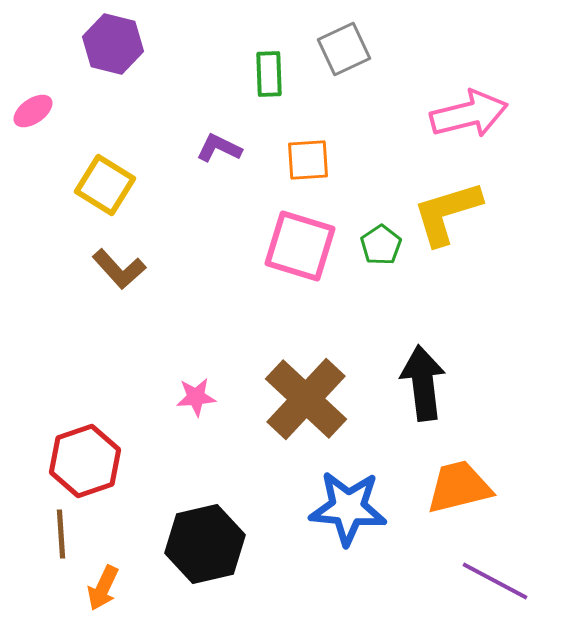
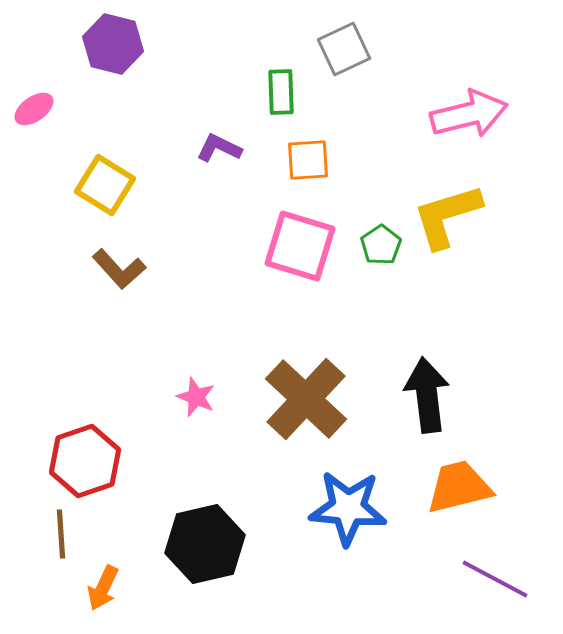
green rectangle: moved 12 px right, 18 px down
pink ellipse: moved 1 px right, 2 px up
yellow L-shape: moved 3 px down
black arrow: moved 4 px right, 12 px down
pink star: rotated 27 degrees clockwise
purple line: moved 2 px up
